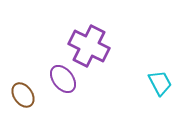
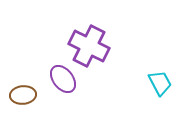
brown ellipse: rotated 60 degrees counterclockwise
